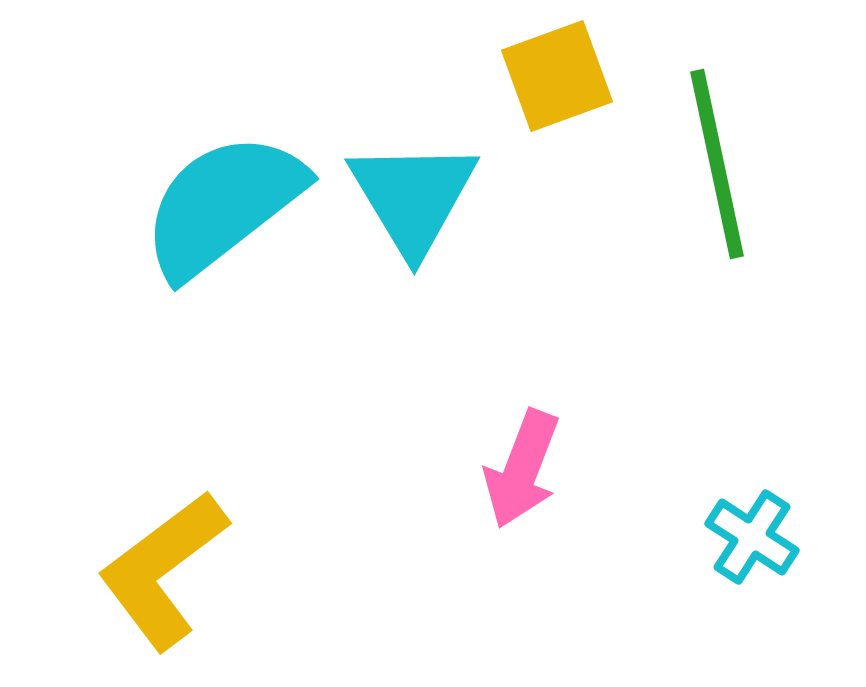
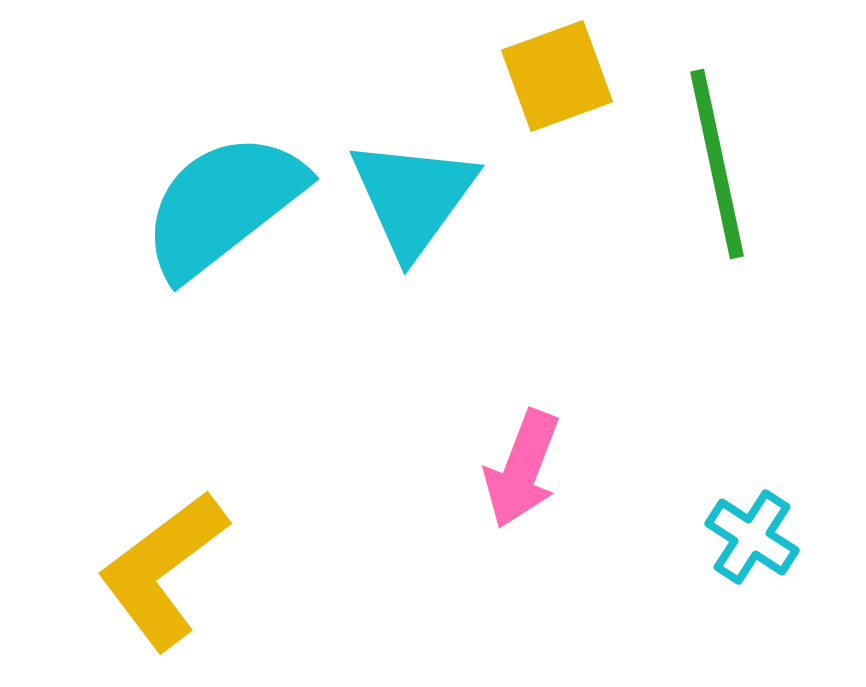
cyan triangle: rotated 7 degrees clockwise
